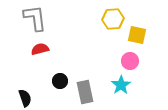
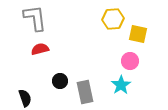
yellow square: moved 1 px right, 1 px up
